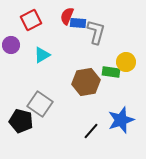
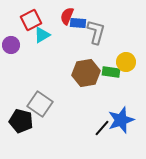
cyan triangle: moved 20 px up
brown hexagon: moved 9 px up
black line: moved 11 px right, 3 px up
